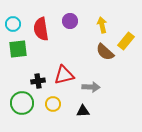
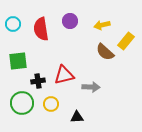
yellow arrow: rotated 91 degrees counterclockwise
green square: moved 12 px down
yellow circle: moved 2 px left
black triangle: moved 6 px left, 6 px down
